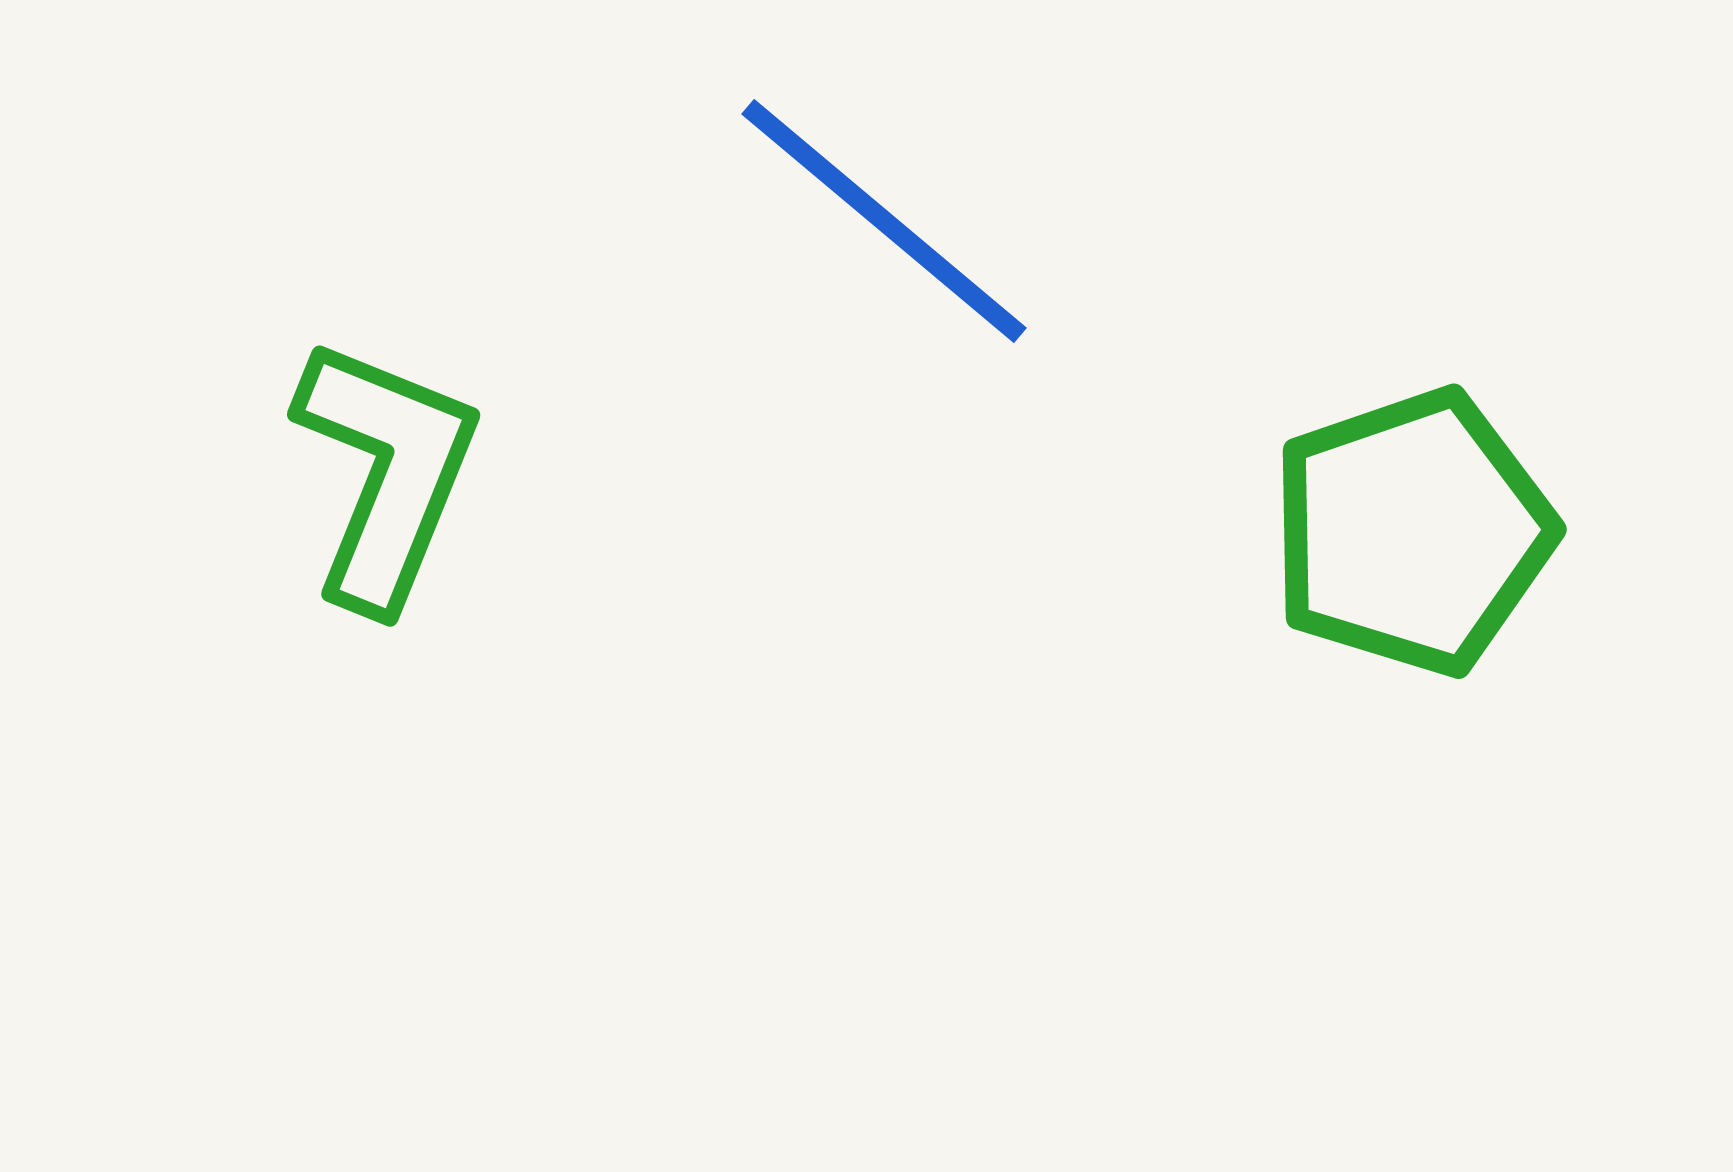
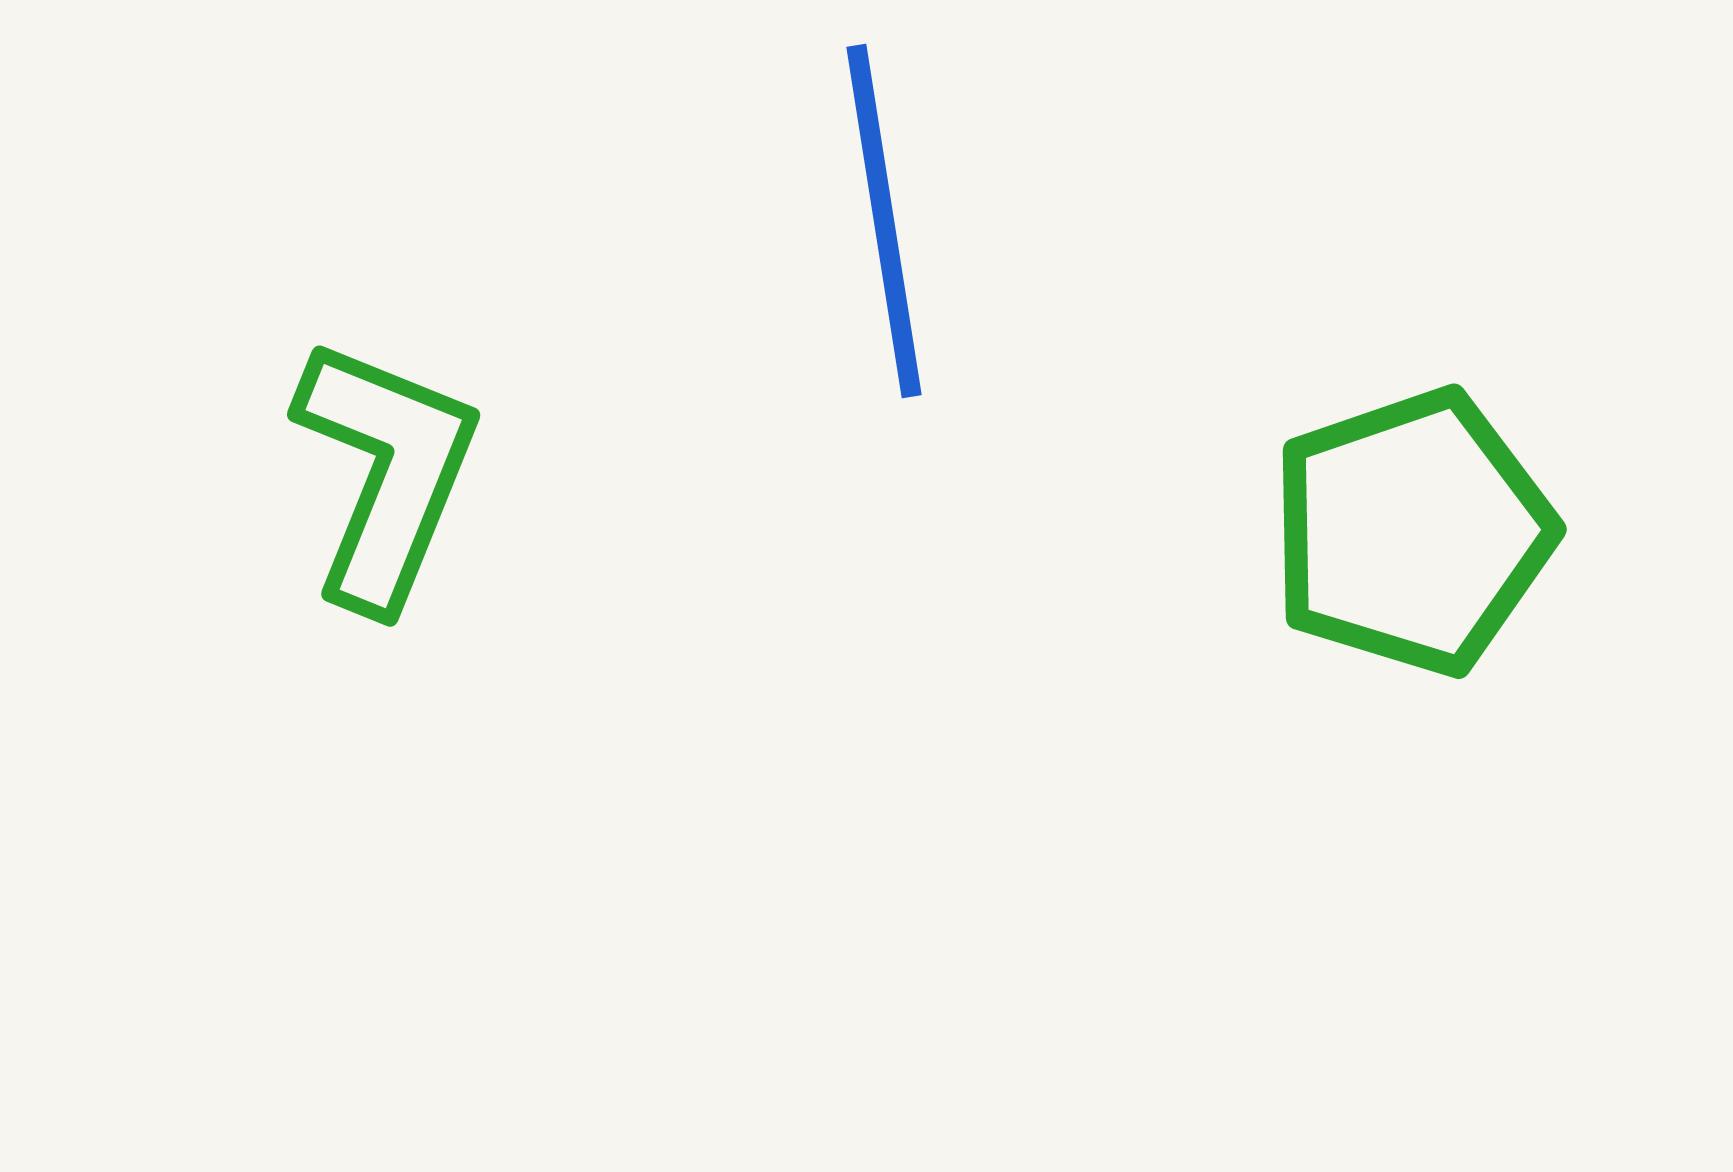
blue line: rotated 41 degrees clockwise
